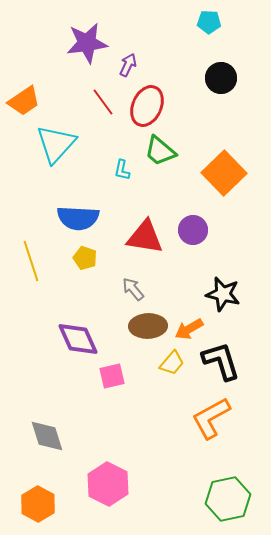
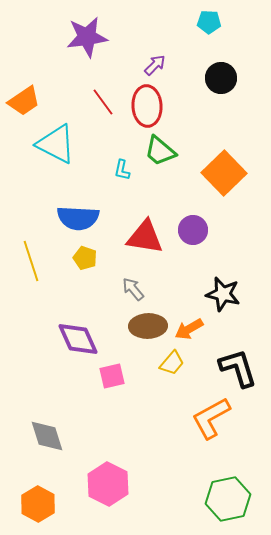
purple star: moved 6 px up
purple arrow: moved 27 px right; rotated 20 degrees clockwise
red ellipse: rotated 27 degrees counterclockwise
cyan triangle: rotated 45 degrees counterclockwise
black L-shape: moved 17 px right, 7 px down
